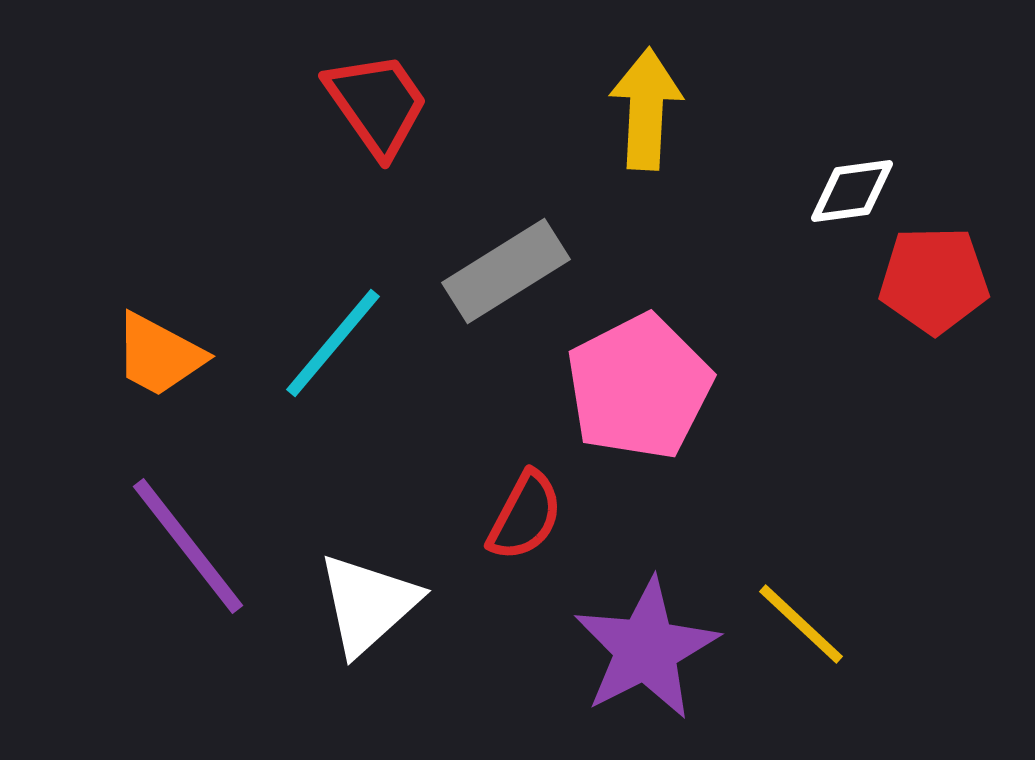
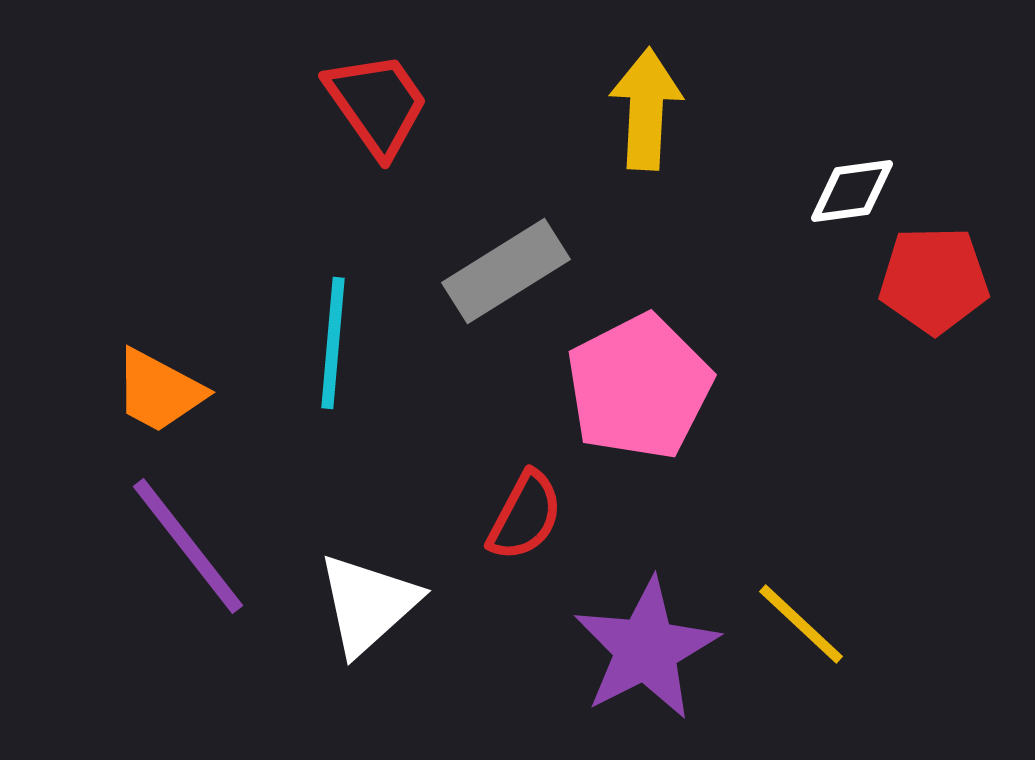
cyan line: rotated 35 degrees counterclockwise
orange trapezoid: moved 36 px down
